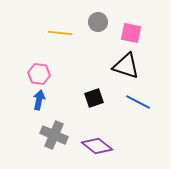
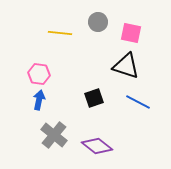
gray cross: rotated 16 degrees clockwise
